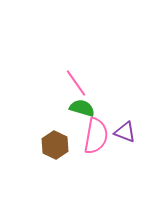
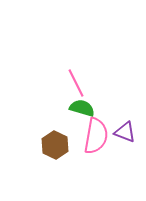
pink line: rotated 8 degrees clockwise
